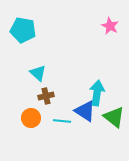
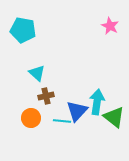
cyan triangle: moved 1 px left
cyan arrow: moved 9 px down
blue triangle: moved 8 px left; rotated 40 degrees clockwise
